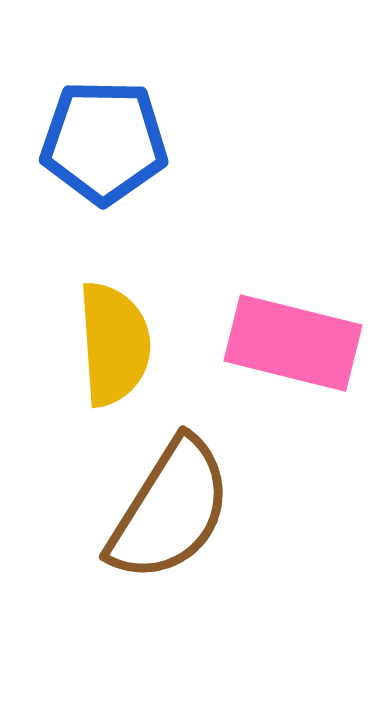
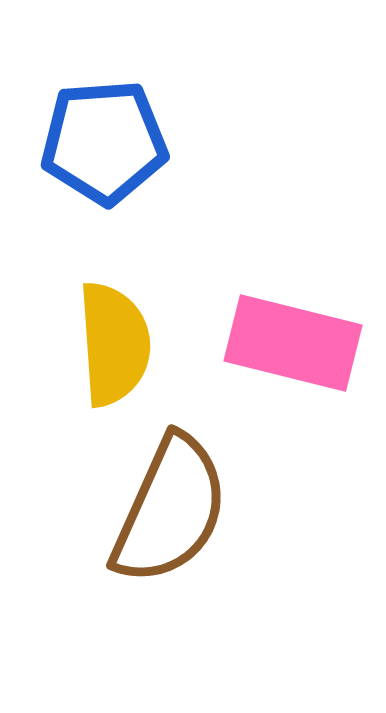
blue pentagon: rotated 5 degrees counterclockwise
brown semicircle: rotated 8 degrees counterclockwise
